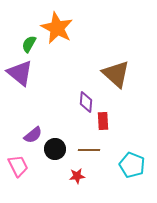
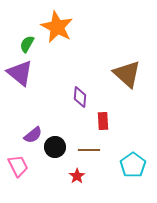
orange star: moved 1 px up
green semicircle: moved 2 px left
brown triangle: moved 11 px right
purple diamond: moved 6 px left, 5 px up
black circle: moved 2 px up
cyan pentagon: moved 1 px right; rotated 15 degrees clockwise
red star: rotated 28 degrees counterclockwise
